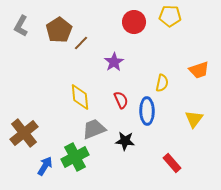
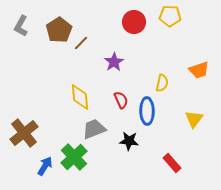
black star: moved 4 px right
green cross: moved 1 px left; rotated 16 degrees counterclockwise
